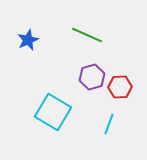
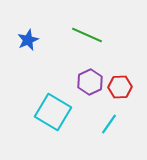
purple hexagon: moved 2 px left, 5 px down; rotated 10 degrees counterclockwise
cyan line: rotated 15 degrees clockwise
